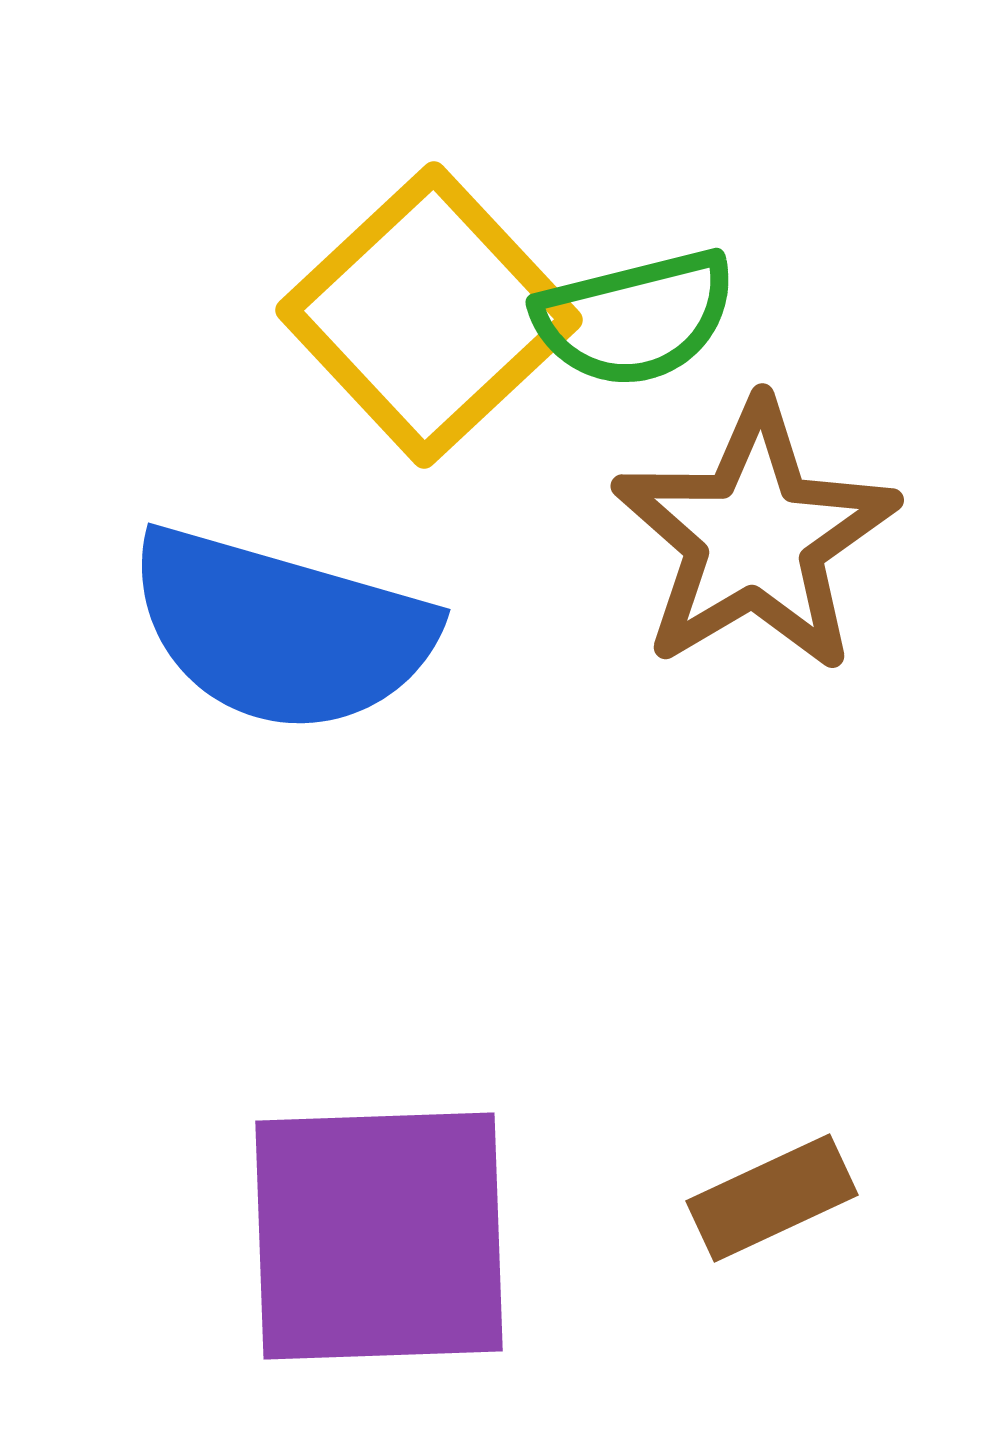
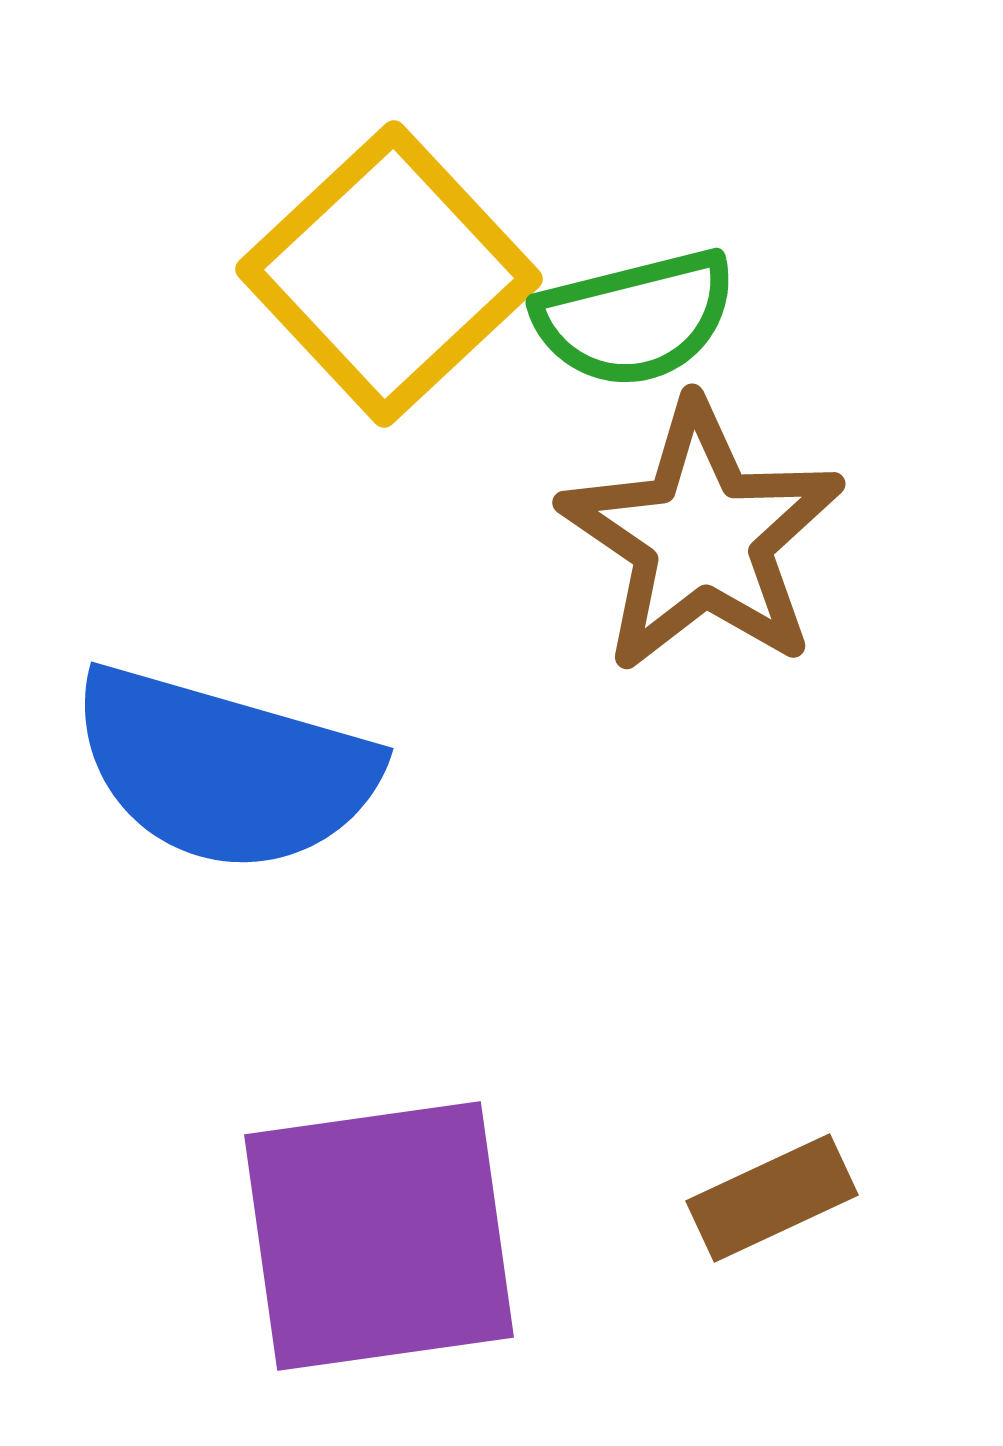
yellow square: moved 40 px left, 41 px up
brown star: moved 53 px left; rotated 7 degrees counterclockwise
blue semicircle: moved 57 px left, 139 px down
purple square: rotated 6 degrees counterclockwise
